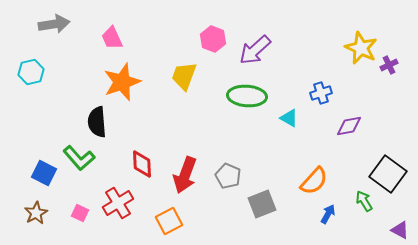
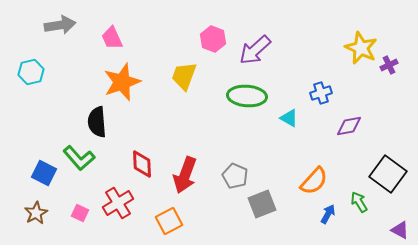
gray arrow: moved 6 px right, 1 px down
gray pentagon: moved 7 px right
green arrow: moved 5 px left, 1 px down
